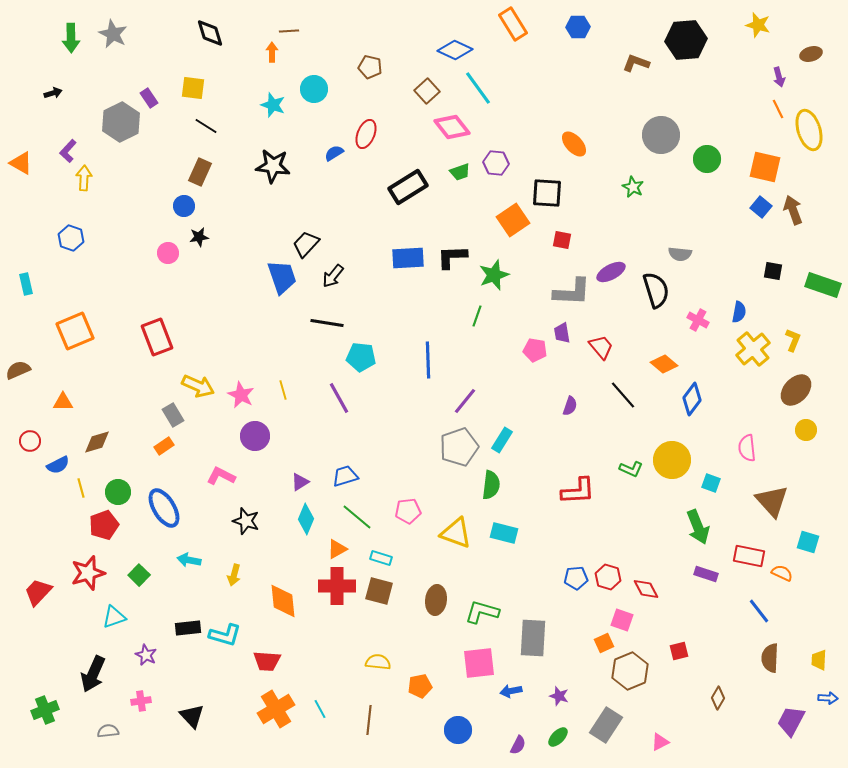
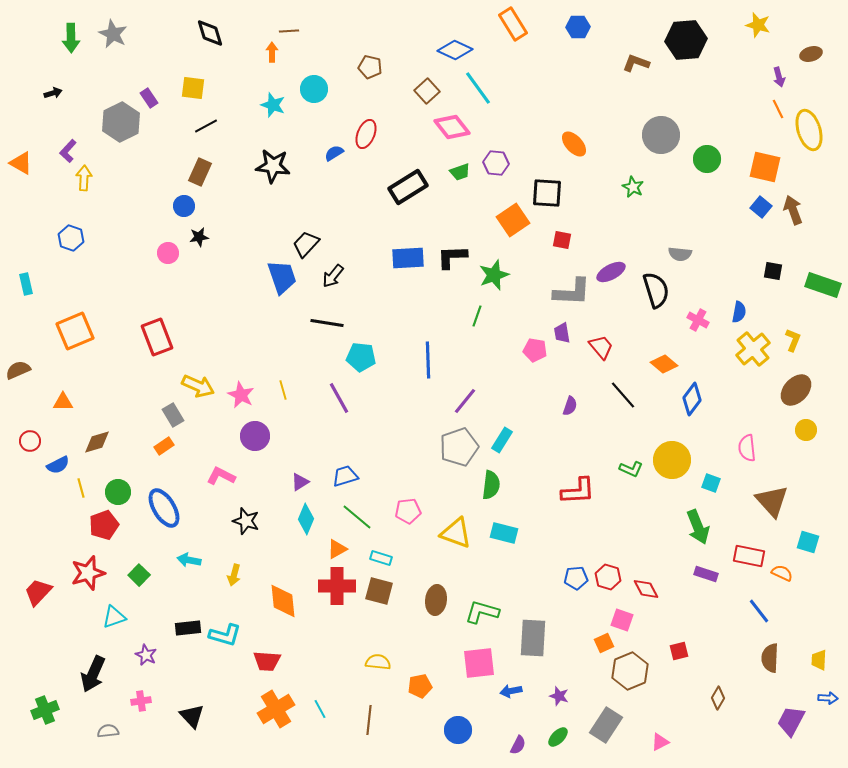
black line at (206, 126): rotated 60 degrees counterclockwise
